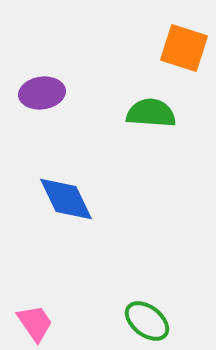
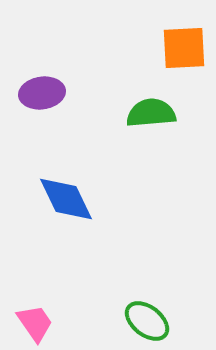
orange square: rotated 21 degrees counterclockwise
green semicircle: rotated 9 degrees counterclockwise
